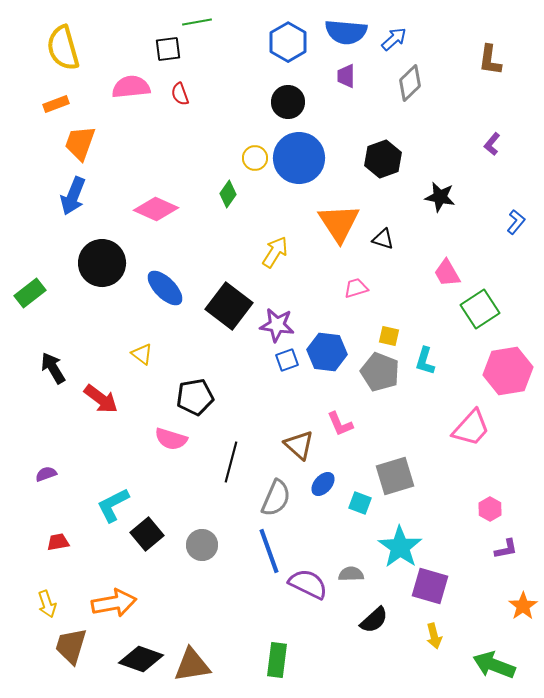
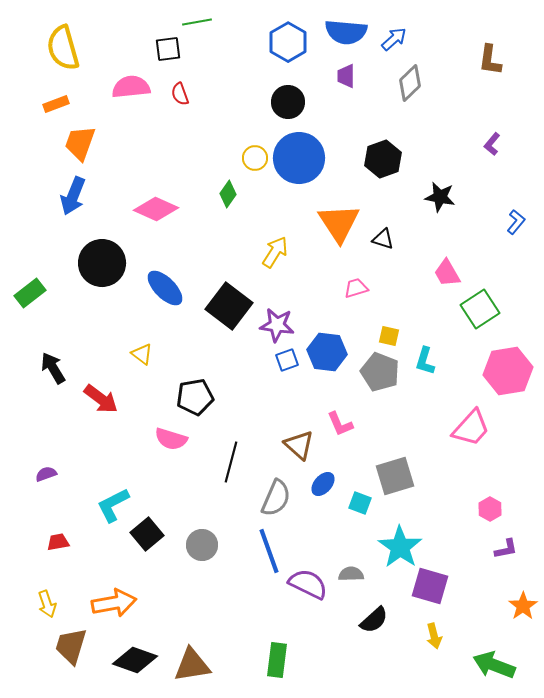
black diamond at (141, 659): moved 6 px left, 1 px down
